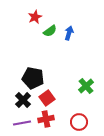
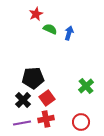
red star: moved 1 px right, 3 px up
green semicircle: moved 2 px up; rotated 120 degrees counterclockwise
black pentagon: rotated 15 degrees counterclockwise
red circle: moved 2 px right
